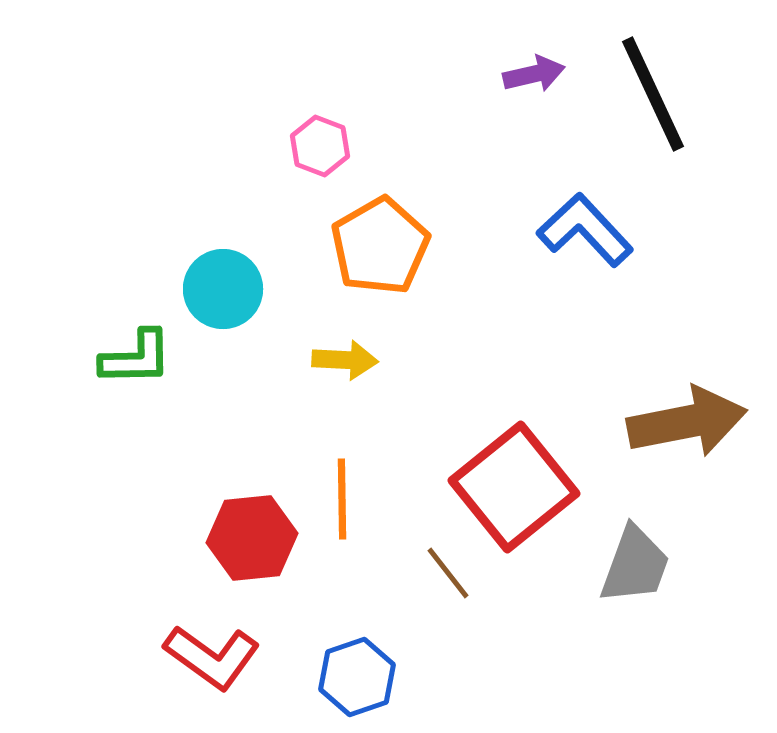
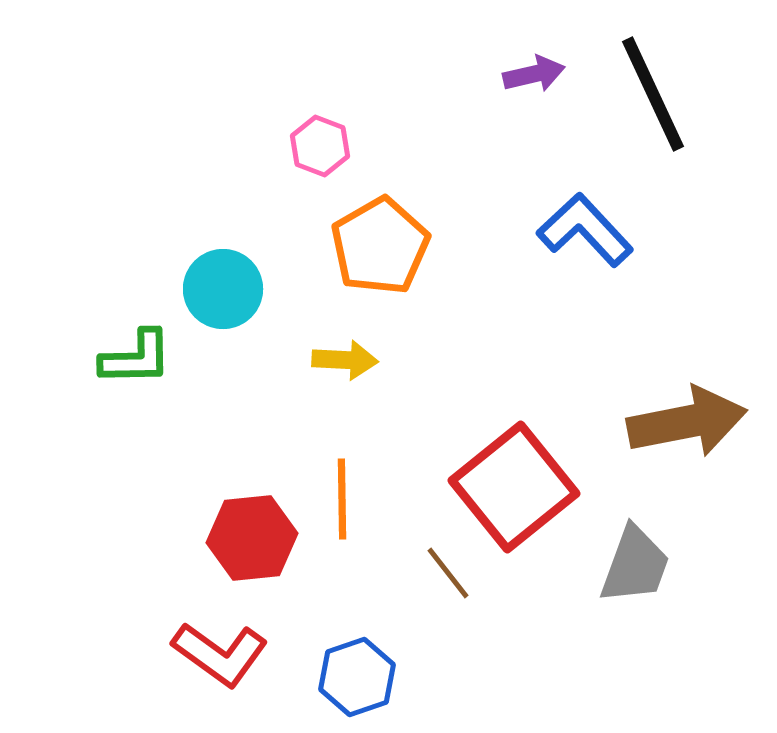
red L-shape: moved 8 px right, 3 px up
